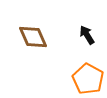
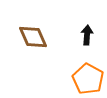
black arrow: rotated 36 degrees clockwise
